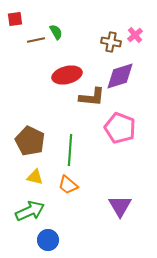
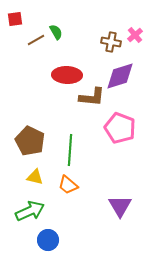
brown line: rotated 18 degrees counterclockwise
red ellipse: rotated 16 degrees clockwise
